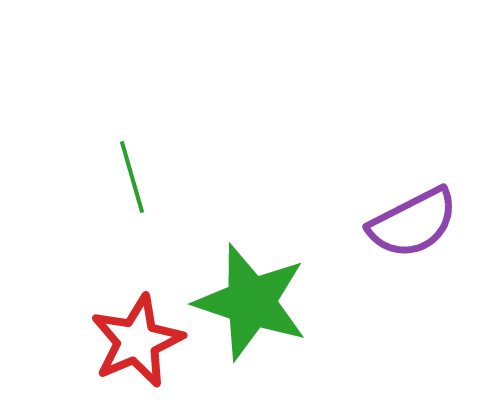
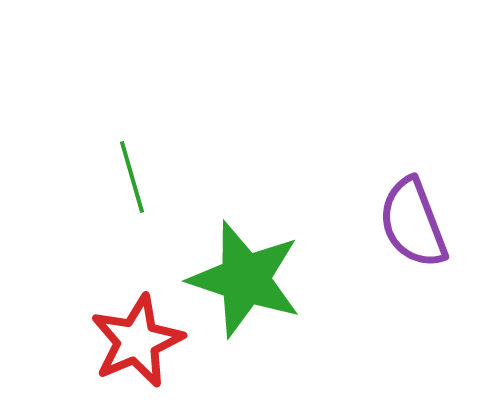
purple semicircle: rotated 96 degrees clockwise
green star: moved 6 px left, 23 px up
